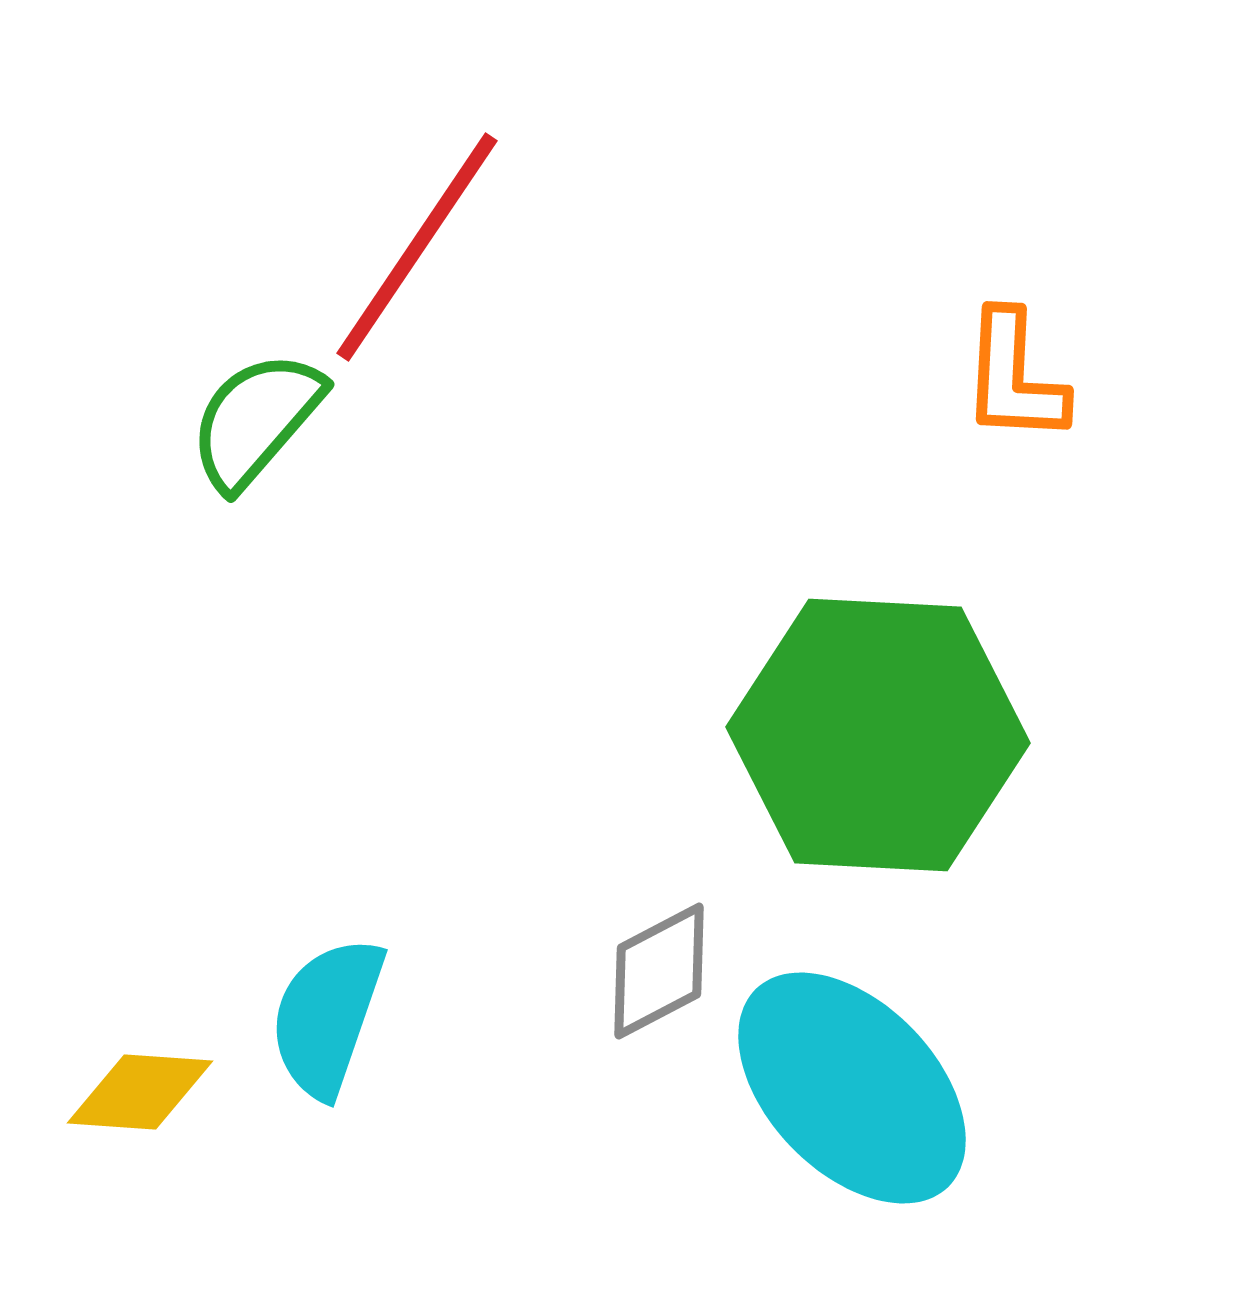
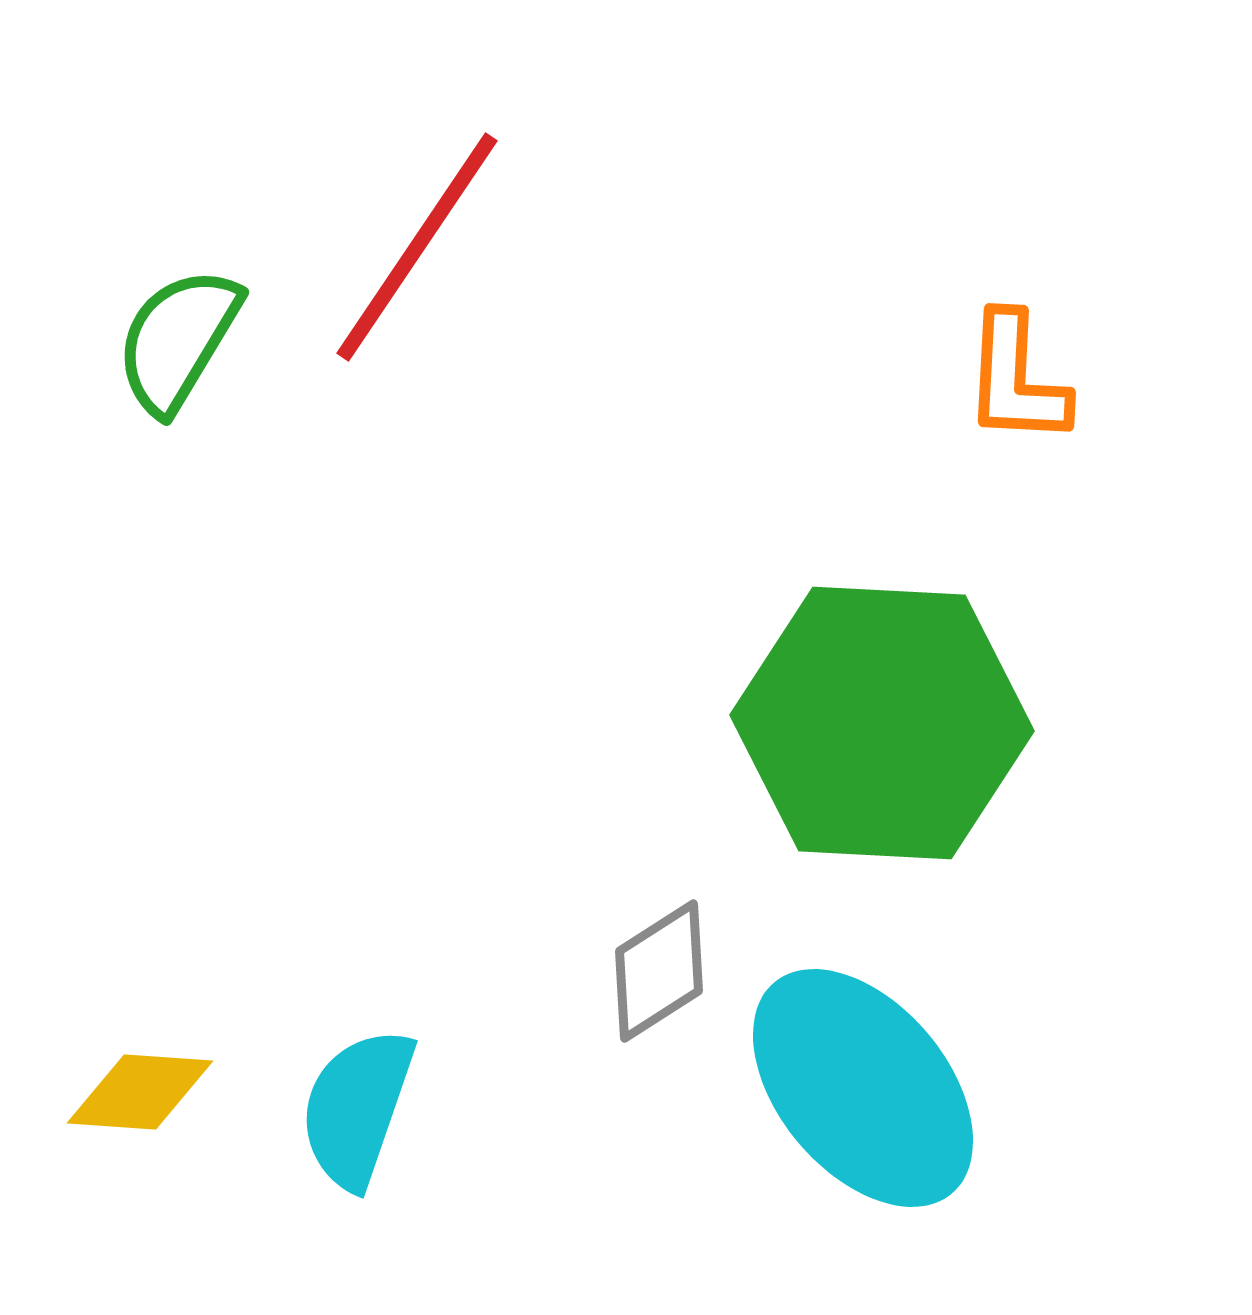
orange L-shape: moved 2 px right, 2 px down
green semicircle: moved 78 px left, 80 px up; rotated 10 degrees counterclockwise
green hexagon: moved 4 px right, 12 px up
gray diamond: rotated 5 degrees counterclockwise
cyan semicircle: moved 30 px right, 91 px down
cyan ellipse: moved 11 px right; rotated 4 degrees clockwise
